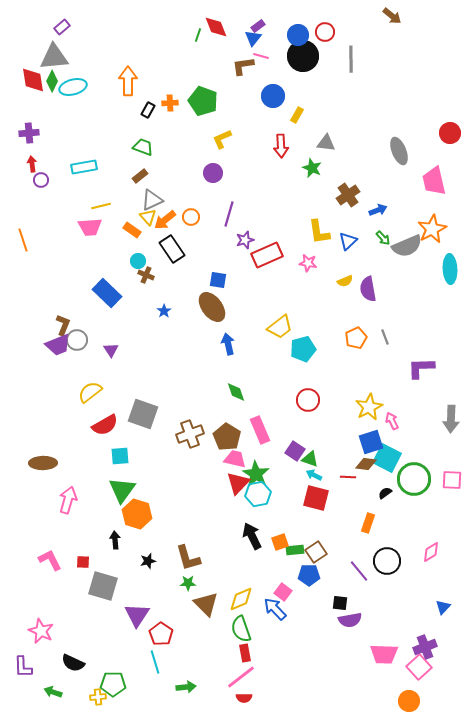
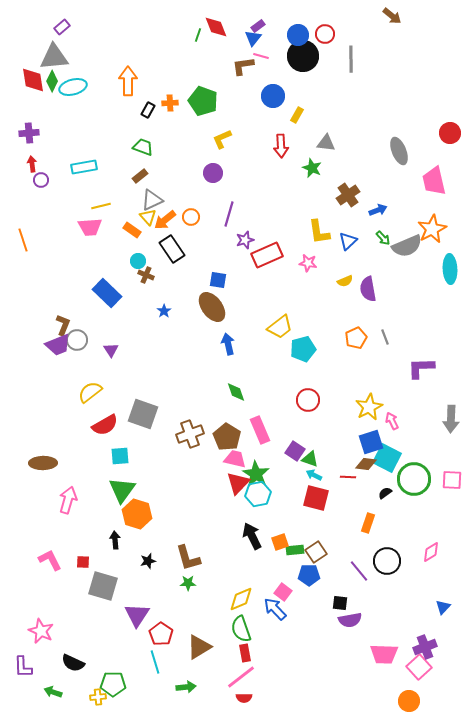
red circle at (325, 32): moved 2 px down
brown triangle at (206, 604): moved 7 px left, 43 px down; rotated 44 degrees clockwise
